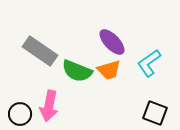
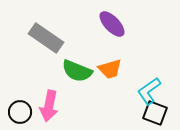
purple ellipse: moved 18 px up
gray rectangle: moved 6 px right, 13 px up
cyan L-shape: moved 28 px down
orange trapezoid: moved 1 px right, 1 px up
black circle: moved 2 px up
